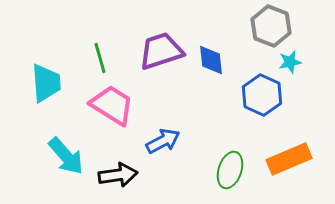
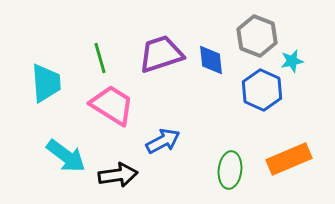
gray hexagon: moved 14 px left, 10 px down
purple trapezoid: moved 3 px down
cyan star: moved 2 px right, 1 px up
blue hexagon: moved 5 px up
cyan arrow: rotated 12 degrees counterclockwise
green ellipse: rotated 12 degrees counterclockwise
